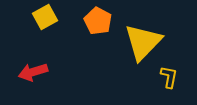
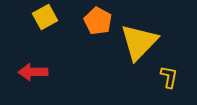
yellow triangle: moved 4 px left
red arrow: rotated 16 degrees clockwise
